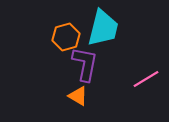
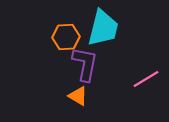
orange hexagon: rotated 12 degrees clockwise
